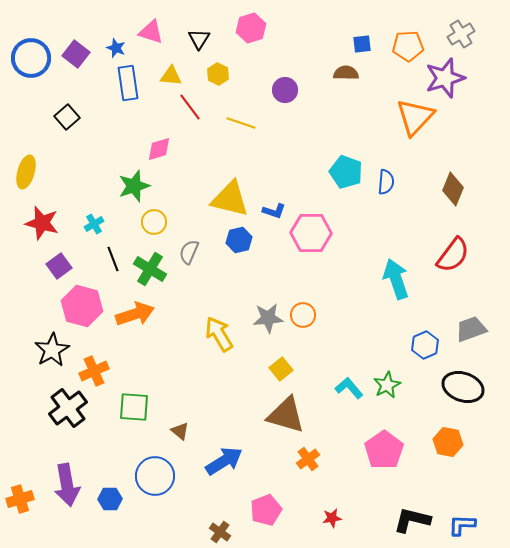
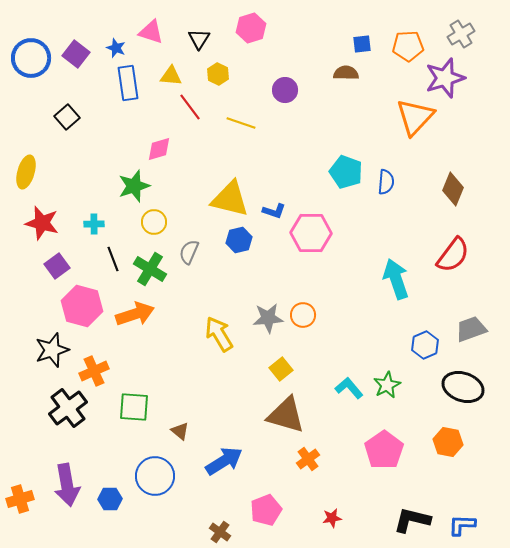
cyan cross at (94, 224): rotated 30 degrees clockwise
purple square at (59, 266): moved 2 px left
black star at (52, 350): rotated 12 degrees clockwise
